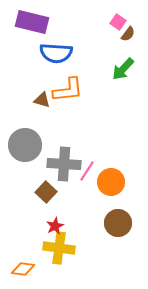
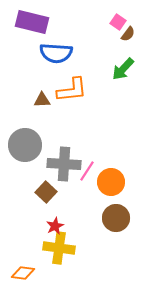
orange L-shape: moved 4 px right
brown triangle: rotated 18 degrees counterclockwise
brown circle: moved 2 px left, 5 px up
orange diamond: moved 4 px down
